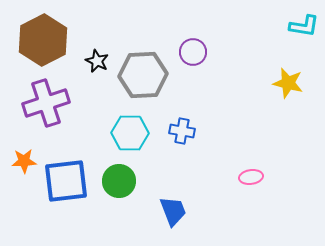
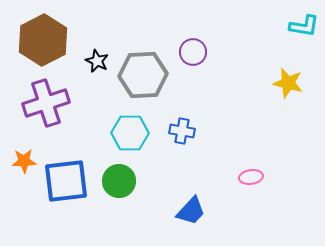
blue trapezoid: moved 18 px right; rotated 64 degrees clockwise
